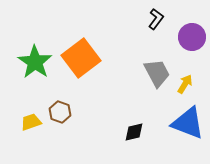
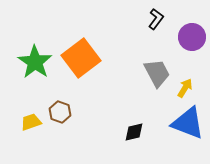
yellow arrow: moved 4 px down
